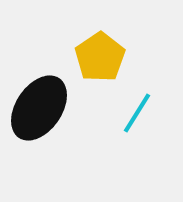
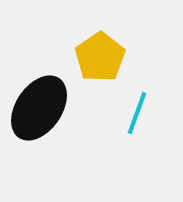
cyan line: rotated 12 degrees counterclockwise
